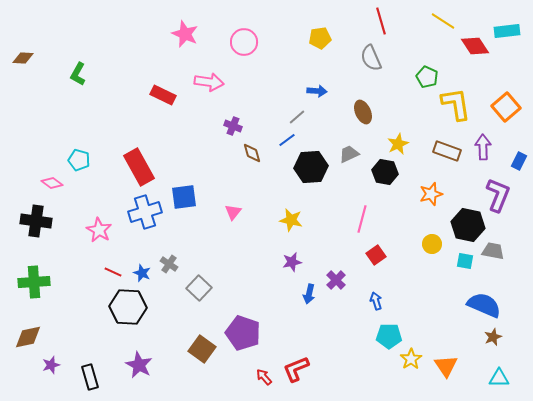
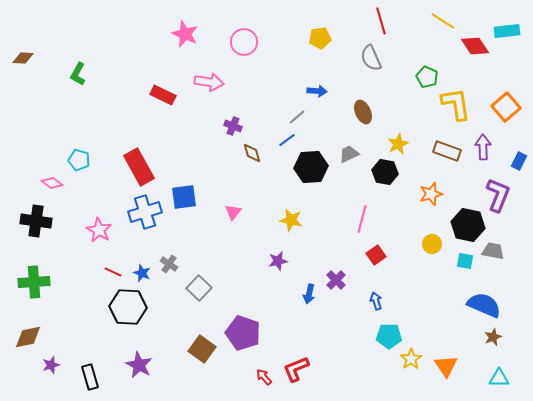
purple star at (292, 262): moved 14 px left, 1 px up
